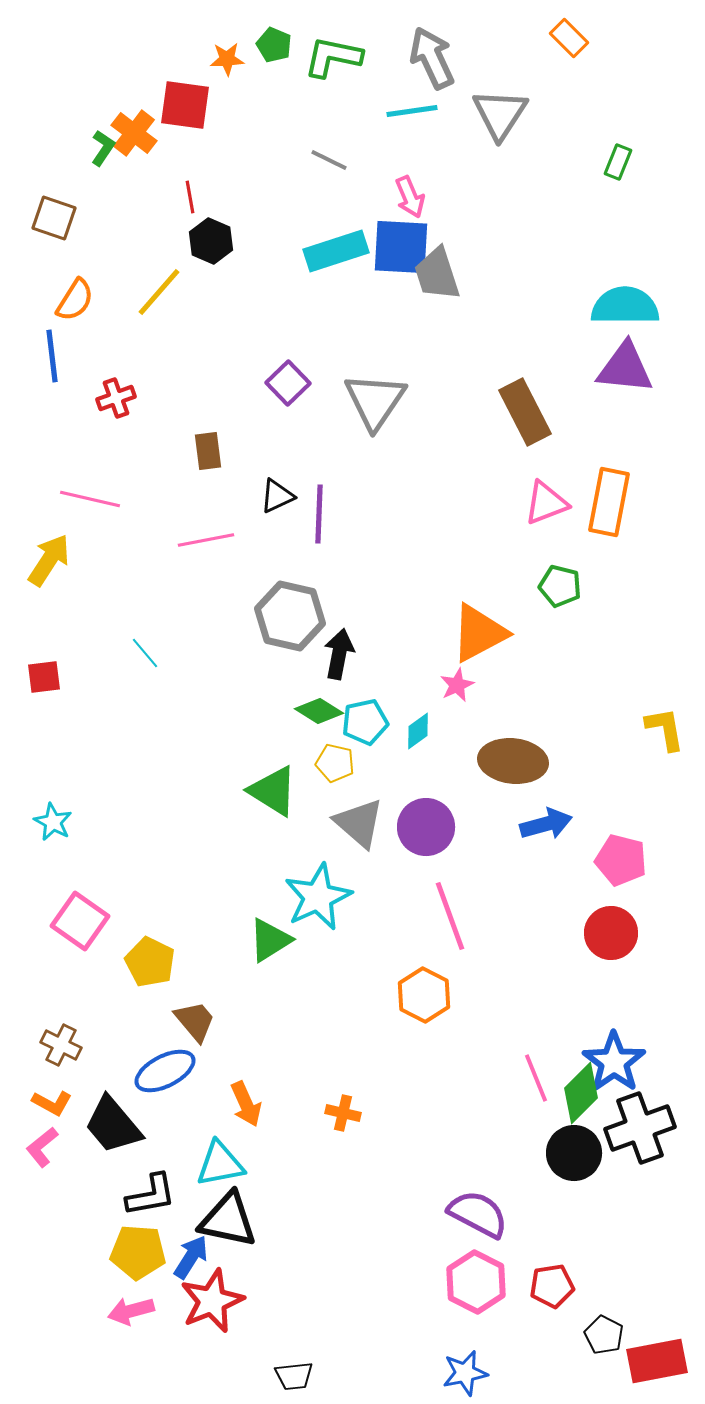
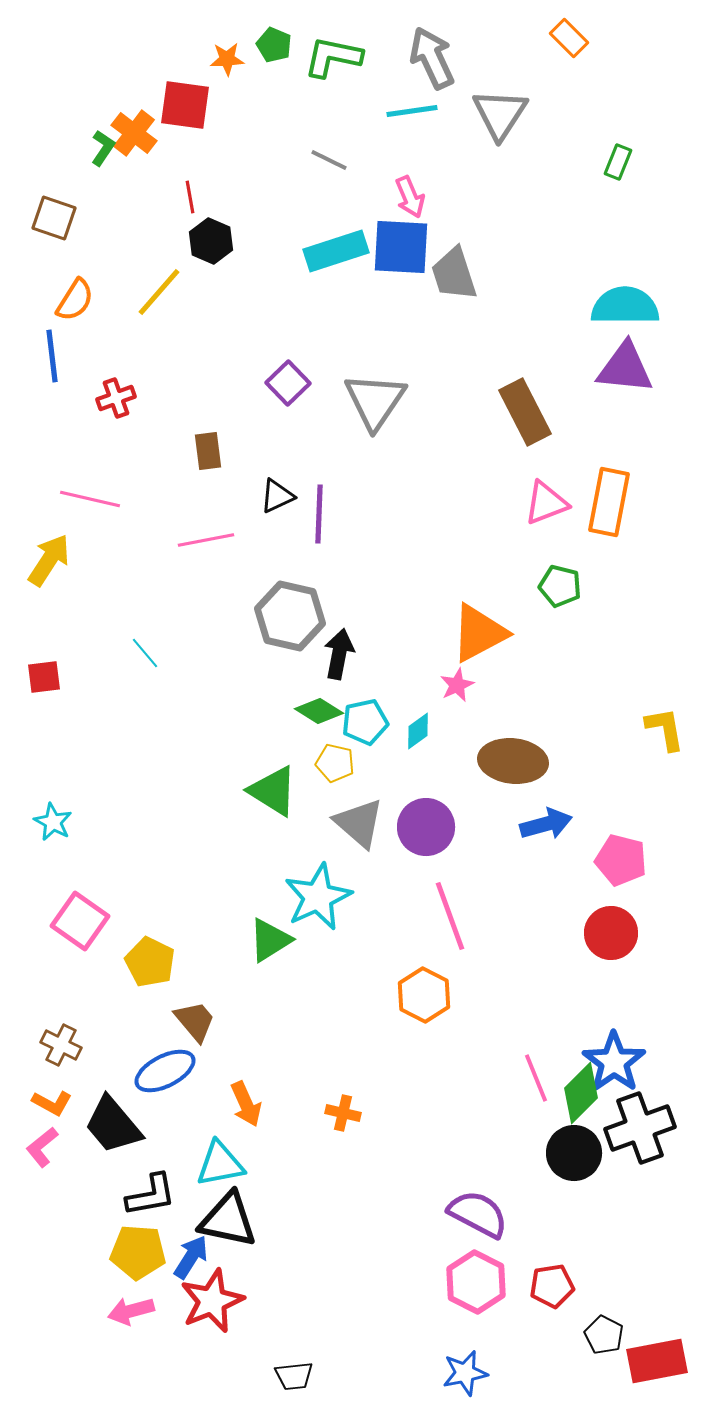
gray trapezoid at (437, 274): moved 17 px right
